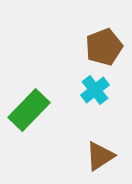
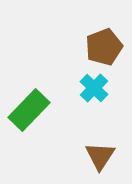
cyan cross: moved 1 px left, 2 px up; rotated 8 degrees counterclockwise
brown triangle: rotated 24 degrees counterclockwise
